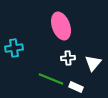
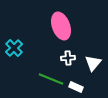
cyan cross: rotated 36 degrees counterclockwise
